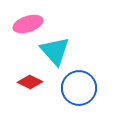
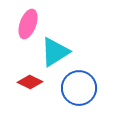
pink ellipse: rotated 52 degrees counterclockwise
cyan triangle: moved 1 px down; rotated 40 degrees clockwise
